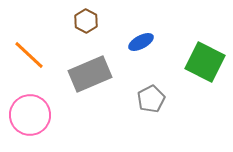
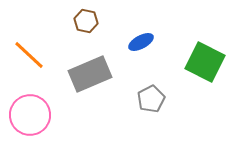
brown hexagon: rotated 15 degrees counterclockwise
